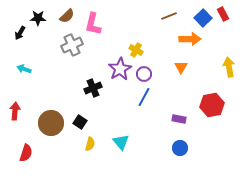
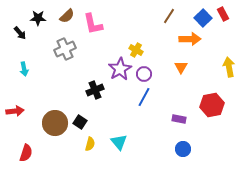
brown line: rotated 35 degrees counterclockwise
pink L-shape: rotated 25 degrees counterclockwise
black arrow: rotated 72 degrees counterclockwise
gray cross: moved 7 px left, 4 px down
cyan arrow: rotated 120 degrees counterclockwise
black cross: moved 2 px right, 2 px down
red arrow: rotated 78 degrees clockwise
brown circle: moved 4 px right
cyan triangle: moved 2 px left
blue circle: moved 3 px right, 1 px down
